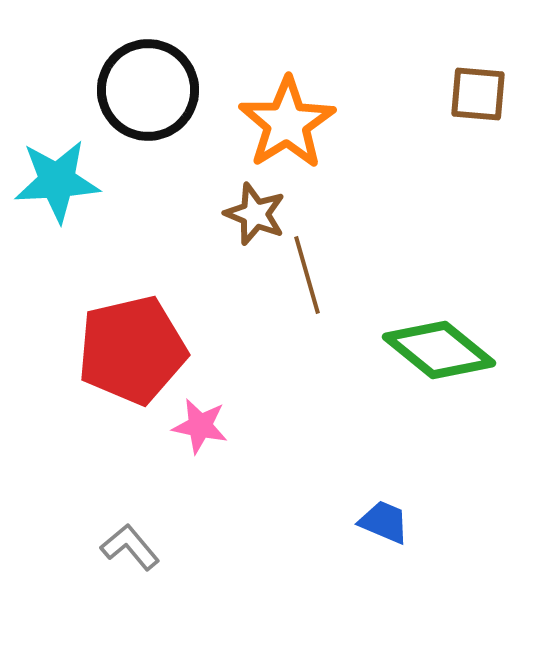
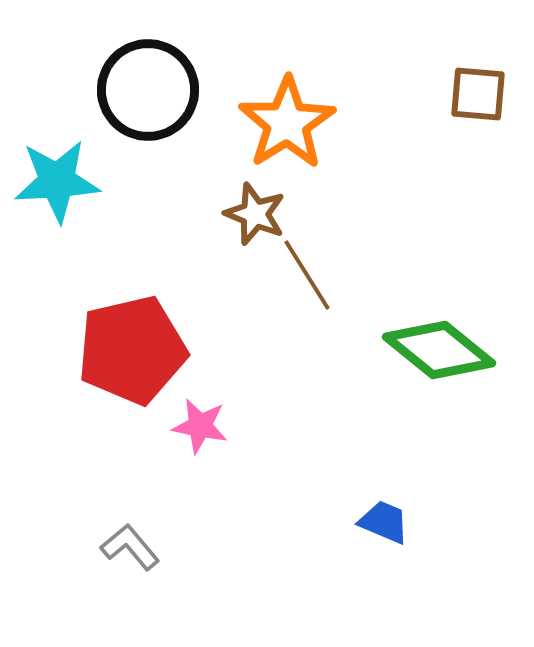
brown line: rotated 16 degrees counterclockwise
